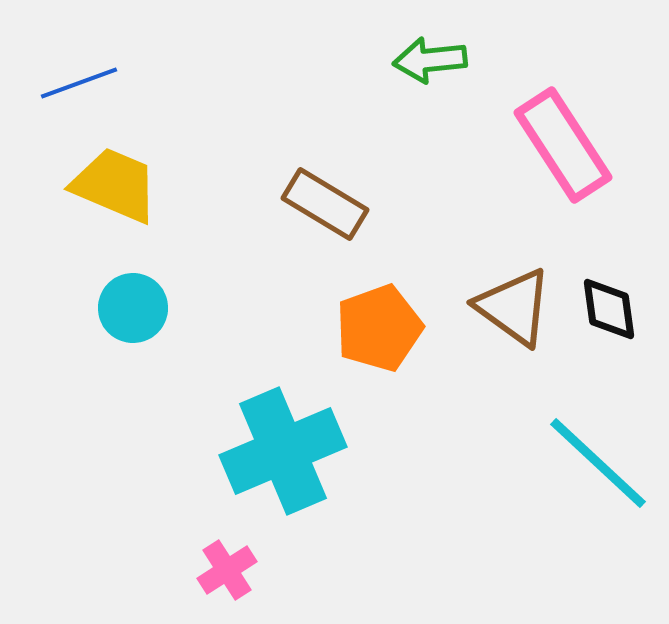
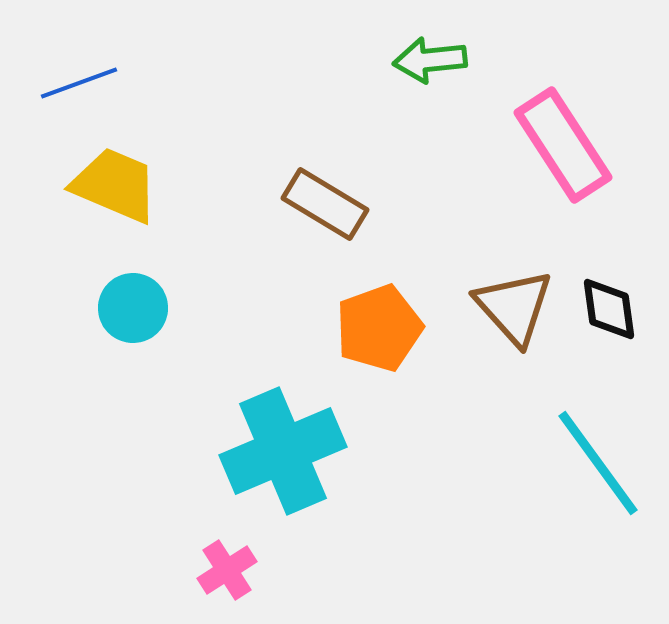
brown triangle: rotated 12 degrees clockwise
cyan line: rotated 11 degrees clockwise
